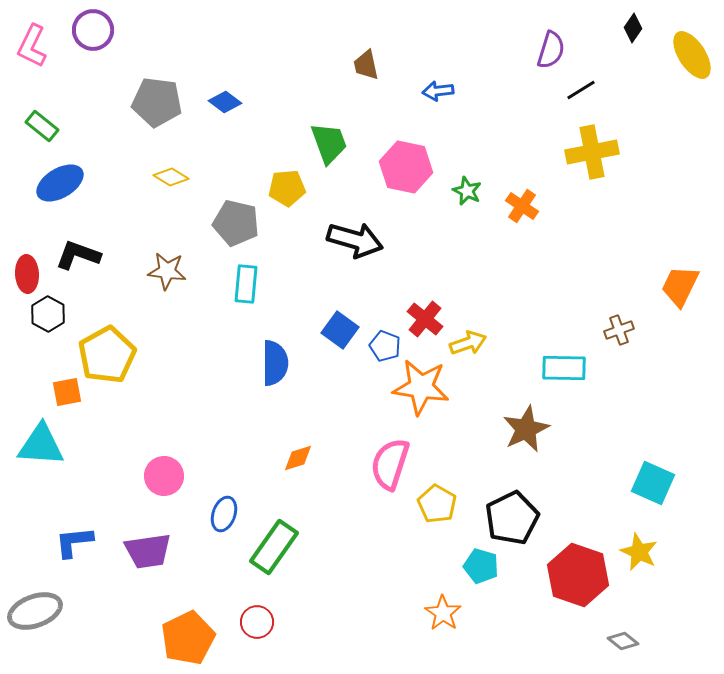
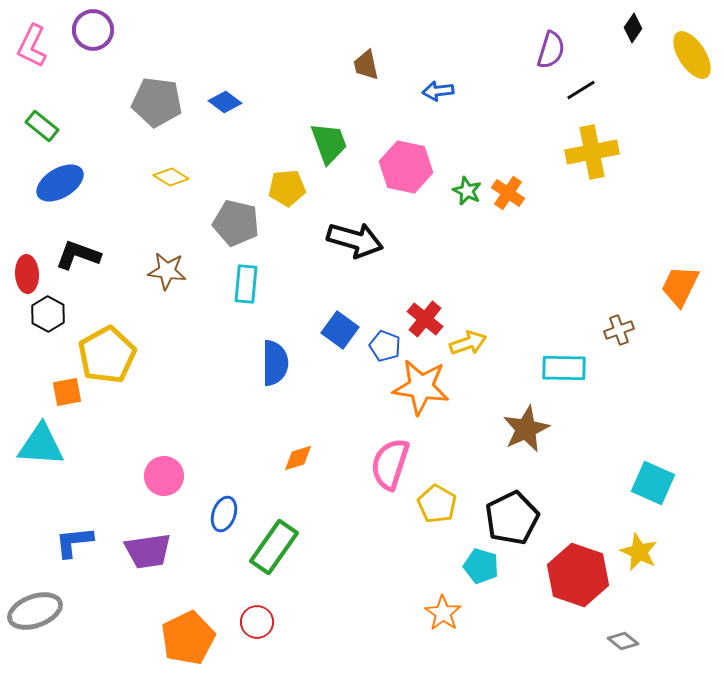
orange cross at (522, 206): moved 14 px left, 13 px up
